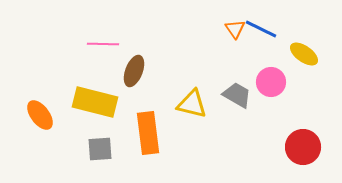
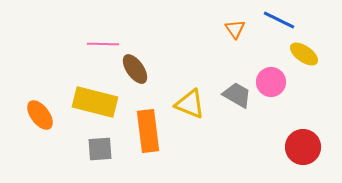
blue line: moved 18 px right, 9 px up
brown ellipse: moved 1 px right, 2 px up; rotated 56 degrees counterclockwise
yellow triangle: moved 2 px left; rotated 8 degrees clockwise
orange rectangle: moved 2 px up
